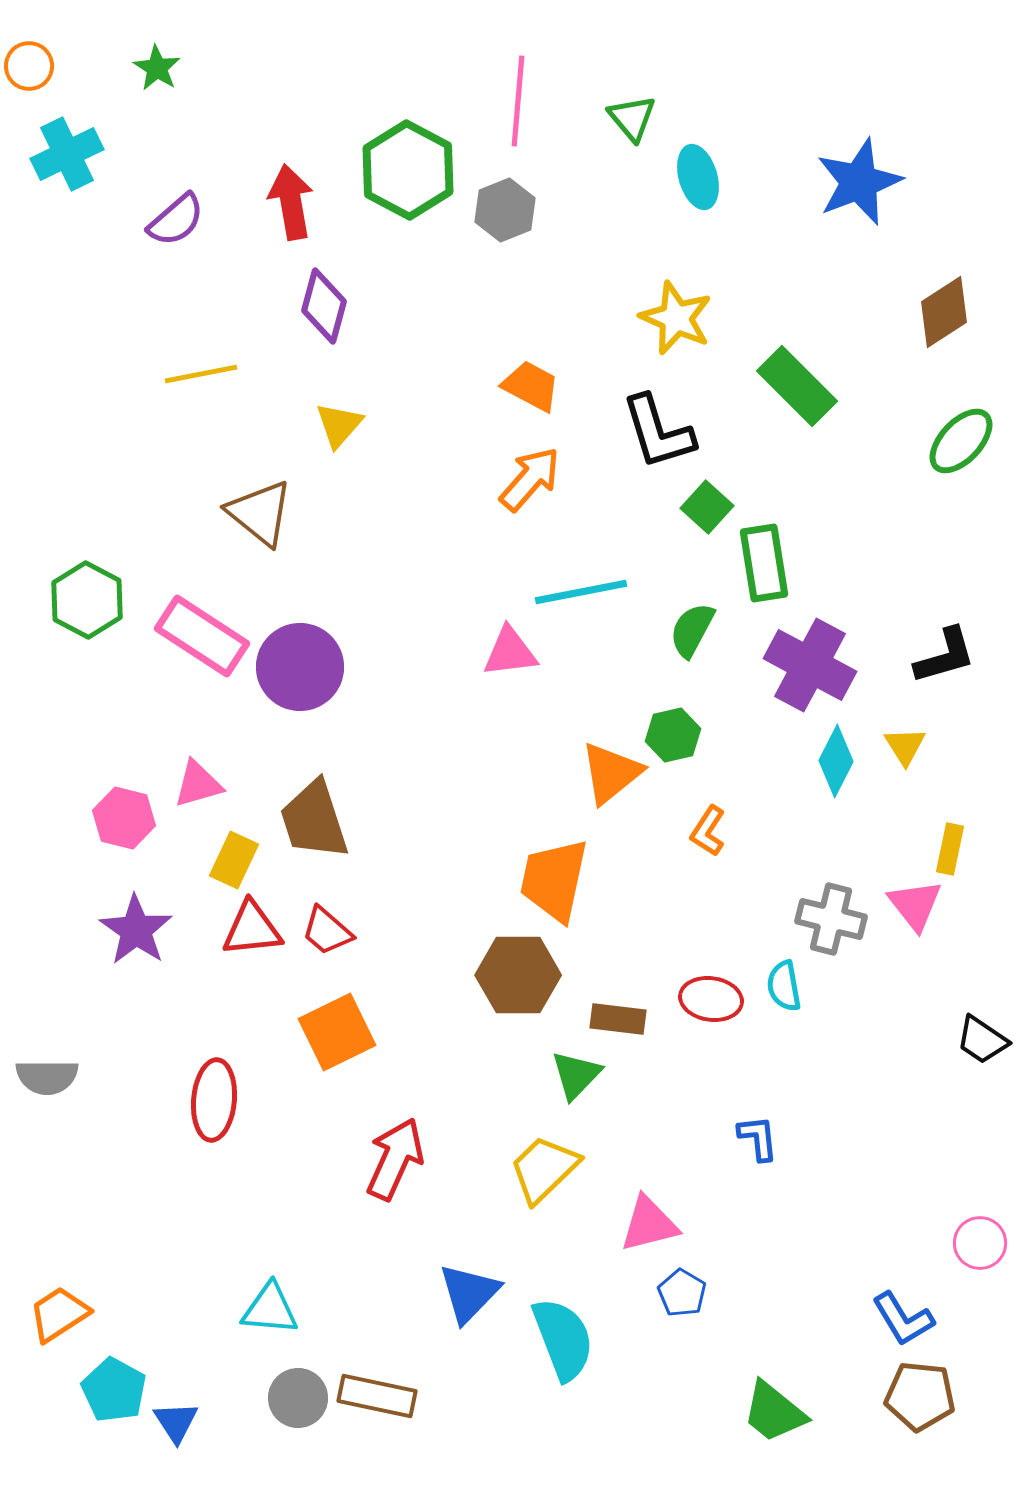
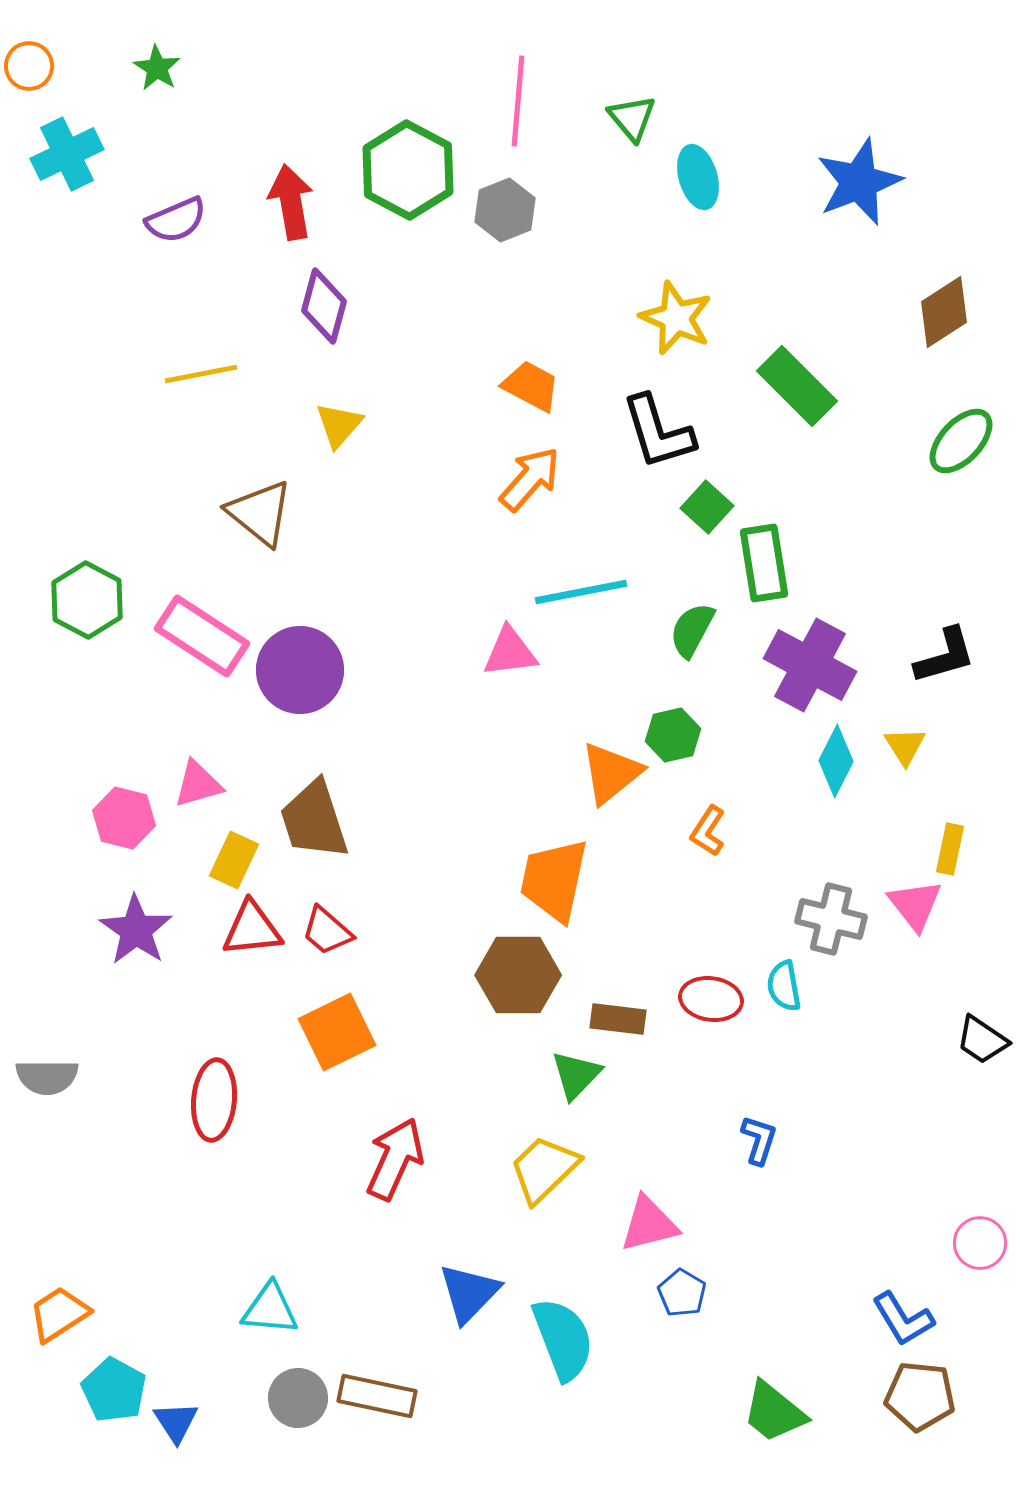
purple semicircle at (176, 220): rotated 18 degrees clockwise
purple circle at (300, 667): moved 3 px down
blue L-shape at (758, 1138): moved 1 px right, 2 px down; rotated 24 degrees clockwise
